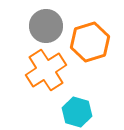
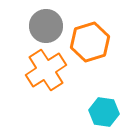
cyan hexagon: moved 27 px right; rotated 8 degrees counterclockwise
